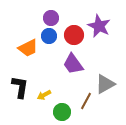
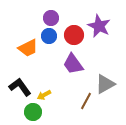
black L-shape: rotated 45 degrees counterclockwise
green circle: moved 29 px left
